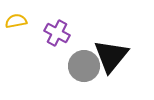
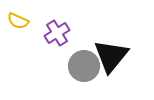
yellow semicircle: moved 2 px right; rotated 145 degrees counterclockwise
purple cross: rotated 30 degrees clockwise
